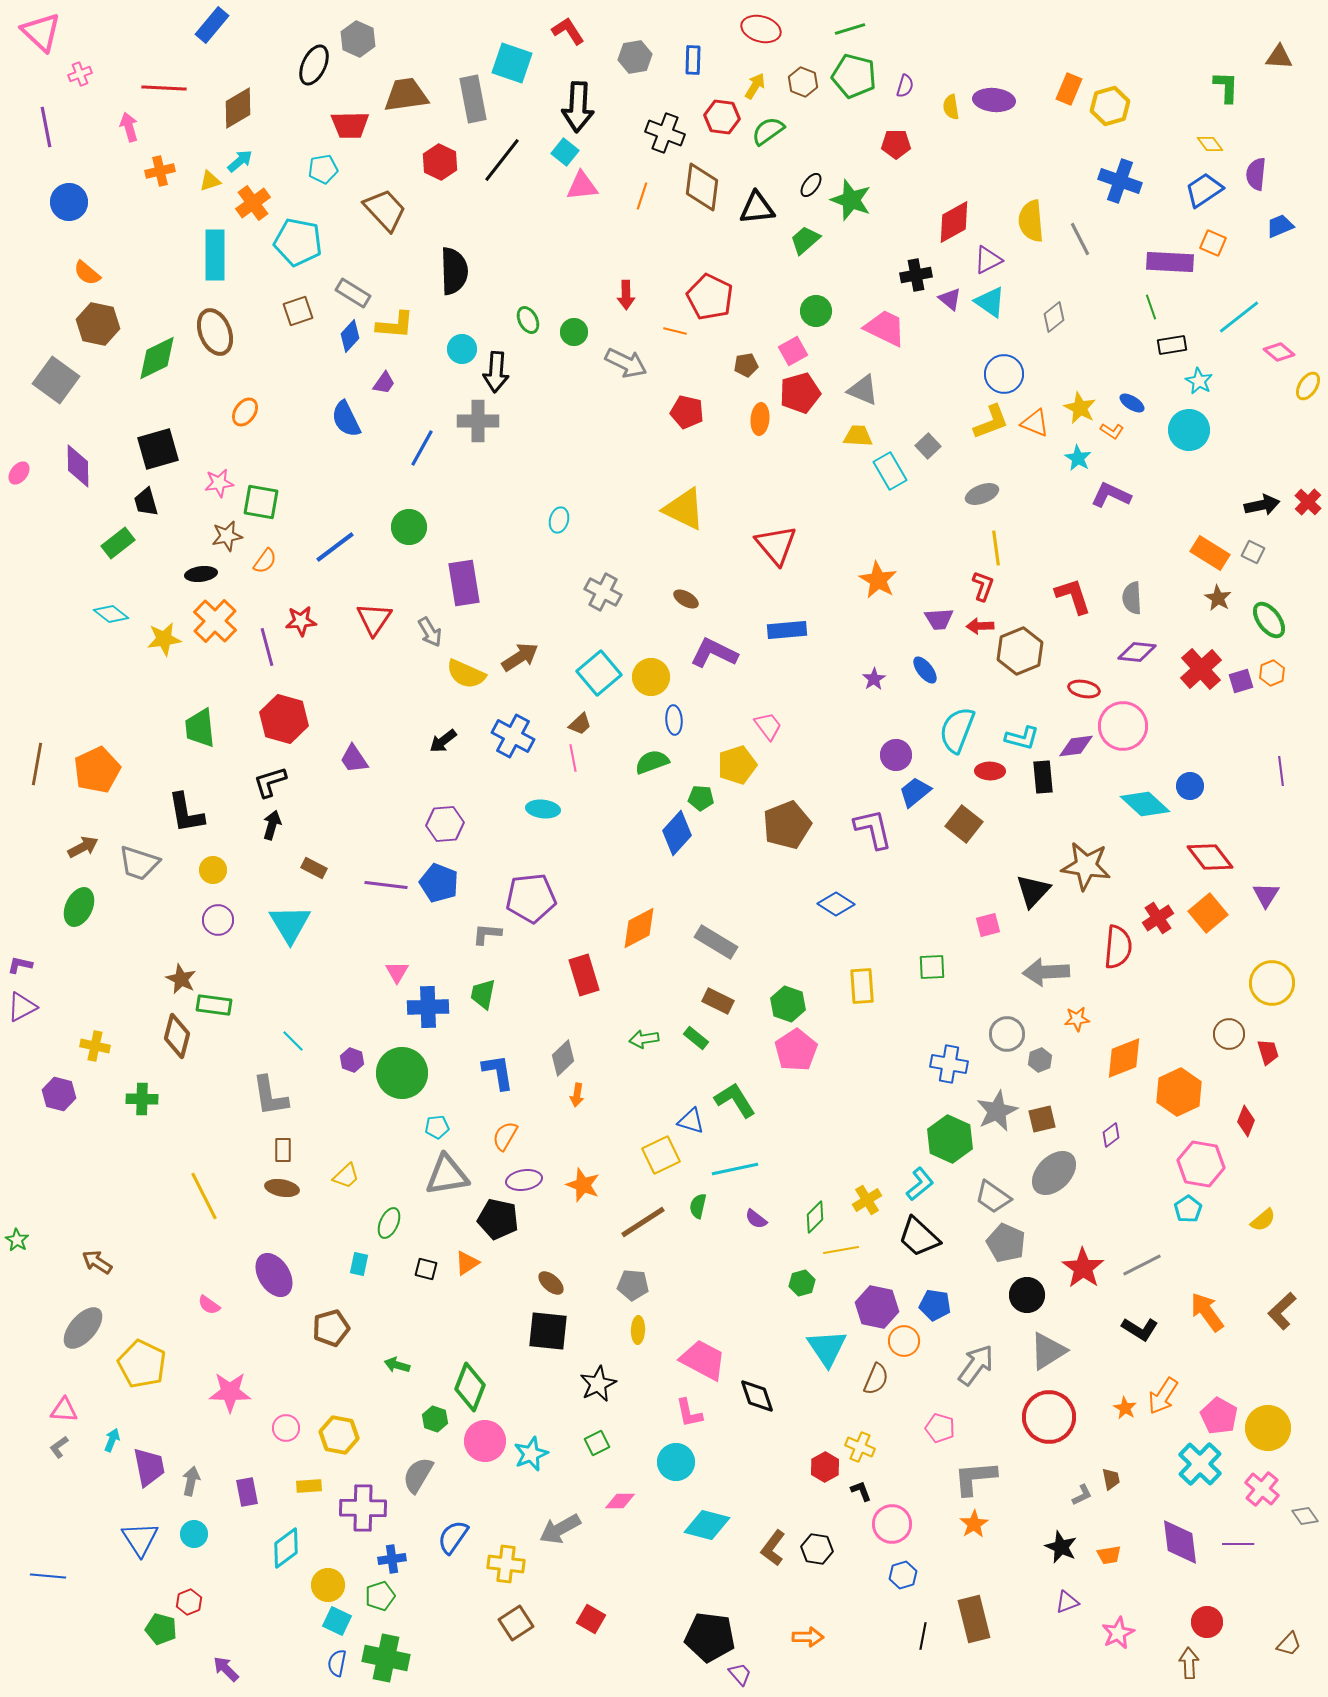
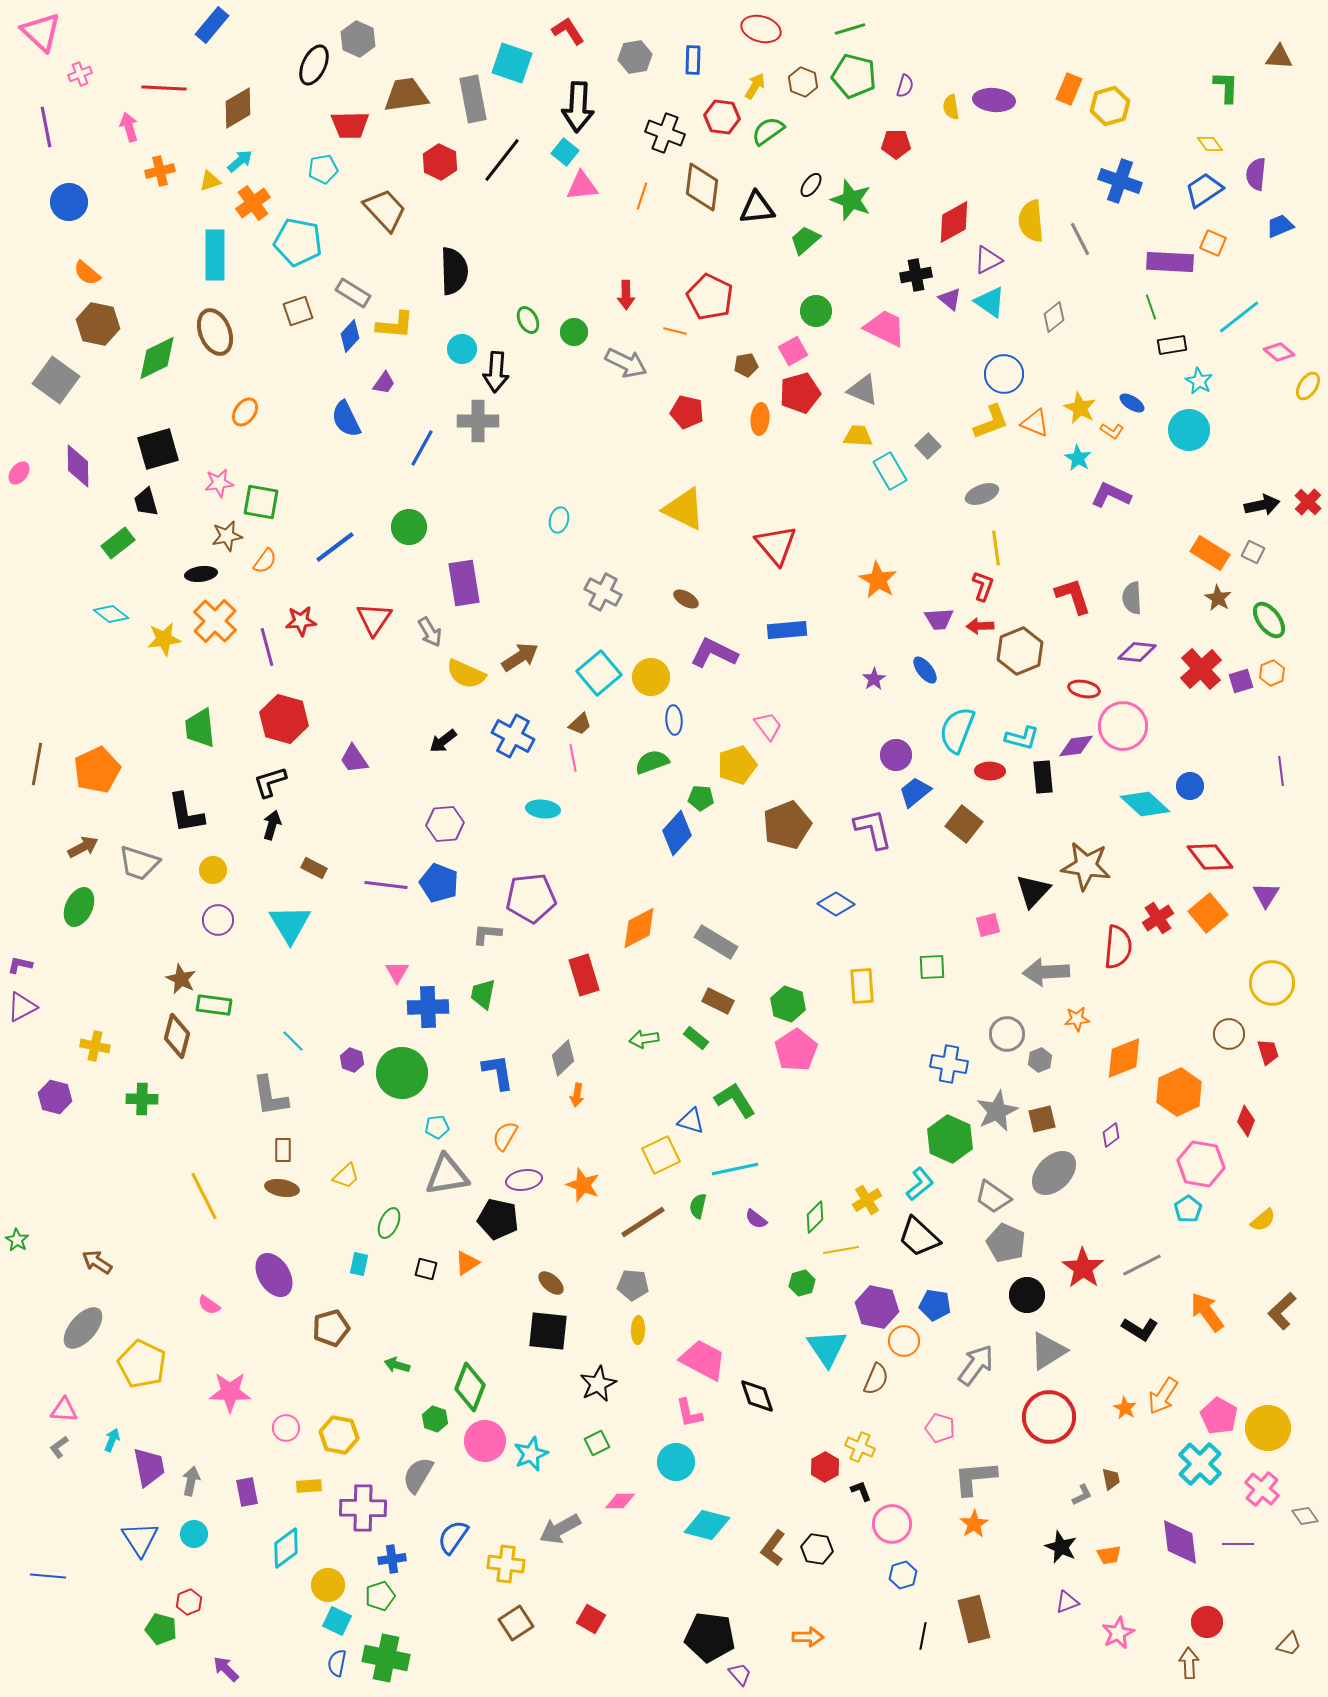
purple hexagon at (59, 1094): moved 4 px left, 3 px down
